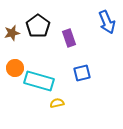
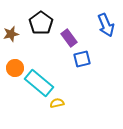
blue arrow: moved 1 px left, 3 px down
black pentagon: moved 3 px right, 3 px up
brown star: moved 1 px left, 1 px down
purple rectangle: rotated 18 degrees counterclockwise
blue square: moved 14 px up
cyan rectangle: moved 2 px down; rotated 24 degrees clockwise
